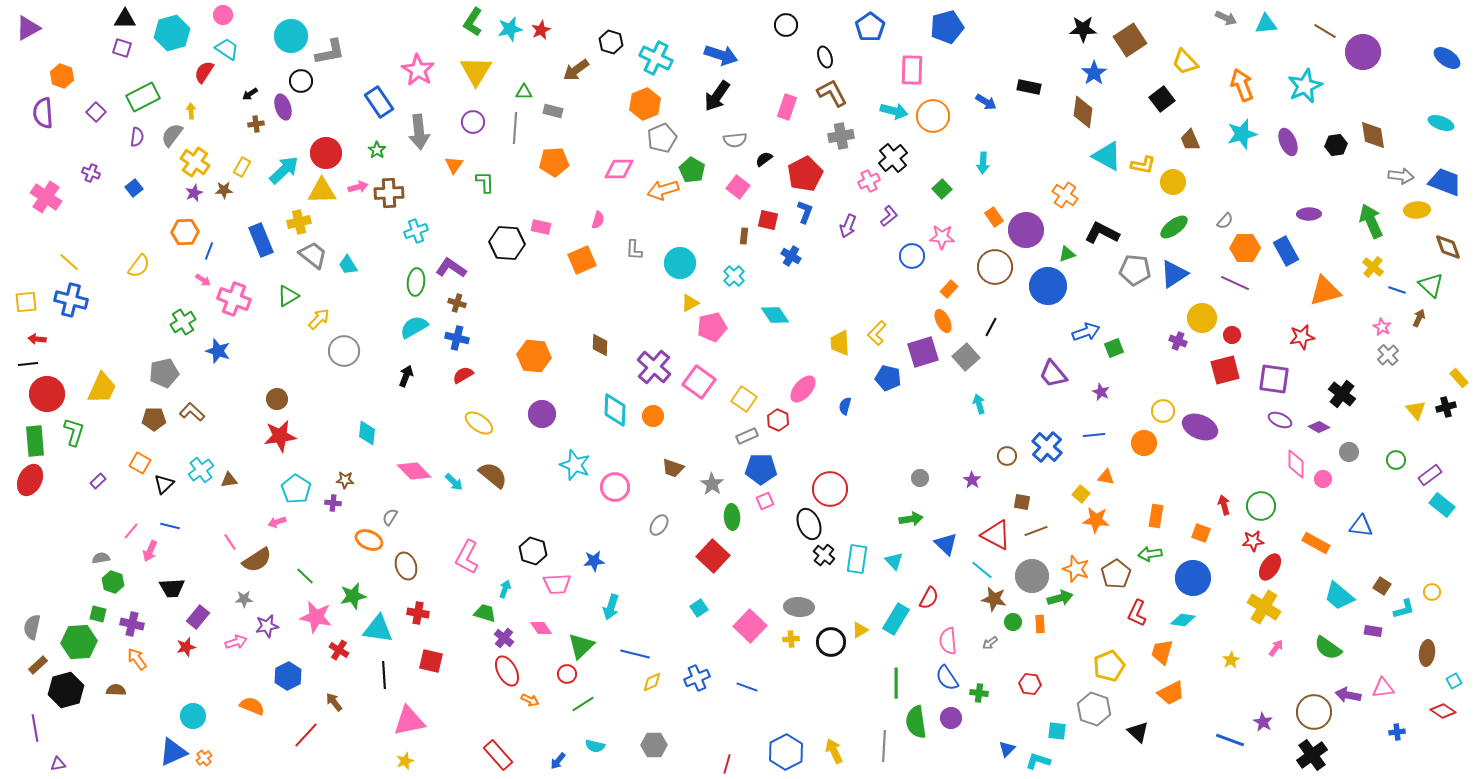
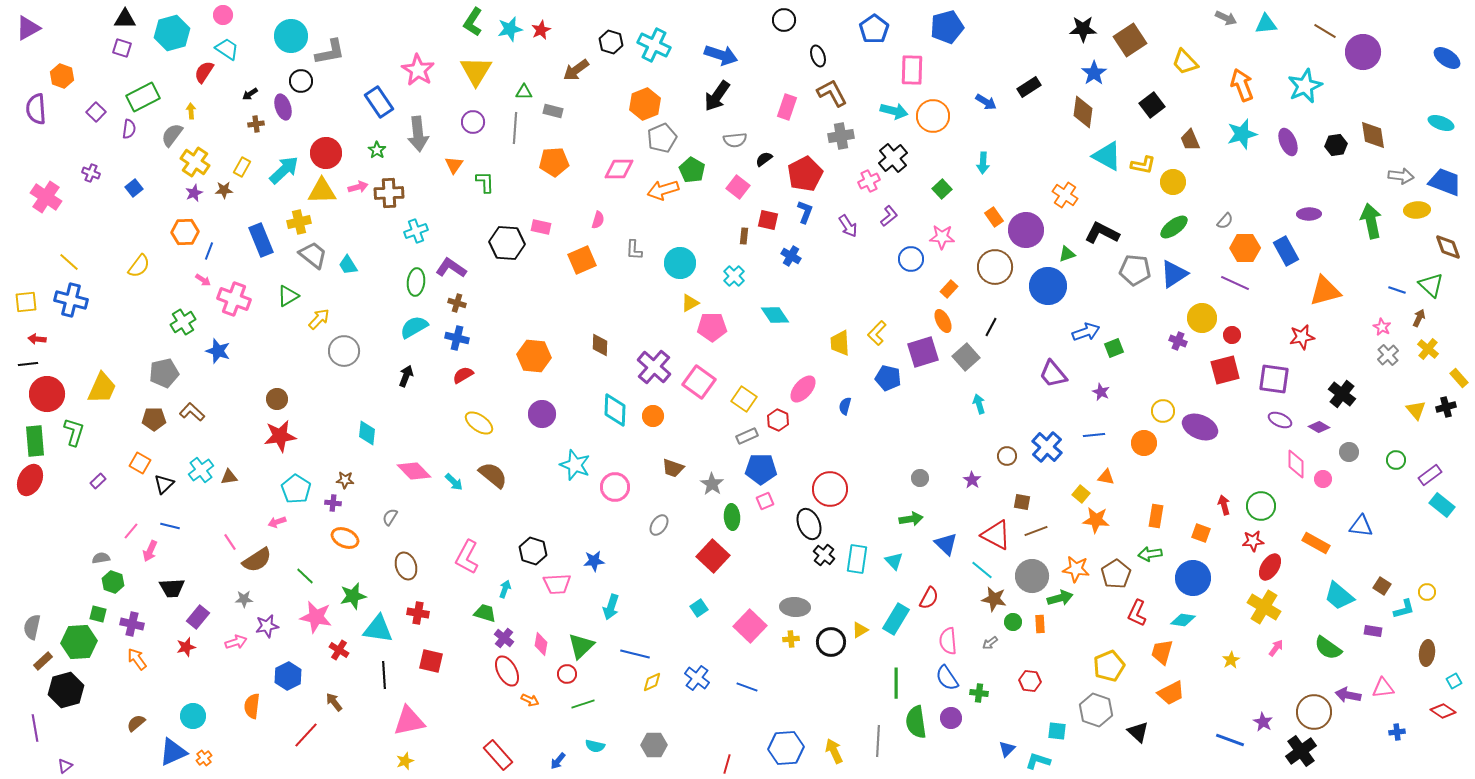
black circle at (786, 25): moved 2 px left, 5 px up
blue pentagon at (870, 27): moved 4 px right, 2 px down
black ellipse at (825, 57): moved 7 px left, 1 px up
cyan cross at (656, 58): moved 2 px left, 13 px up
black rectangle at (1029, 87): rotated 45 degrees counterclockwise
black square at (1162, 99): moved 10 px left, 6 px down
purple semicircle at (43, 113): moved 7 px left, 4 px up
gray arrow at (419, 132): moved 1 px left, 2 px down
purple semicircle at (137, 137): moved 8 px left, 8 px up
green arrow at (1371, 221): rotated 12 degrees clockwise
purple arrow at (848, 226): rotated 55 degrees counterclockwise
blue circle at (912, 256): moved 1 px left, 3 px down
yellow cross at (1373, 267): moved 55 px right, 82 px down
pink pentagon at (712, 327): rotated 12 degrees clockwise
brown triangle at (229, 480): moved 3 px up
orange ellipse at (369, 540): moved 24 px left, 2 px up
orange star at (1076, 569): rotated 12 degrees counterclockwise
yellow circle at (1432, 592): moved 5 px left
gray ellipse at (799, 607): moved 4 px left
pink diamond at (541, 628): moved 16 px down; rotated 45 degrees clockwise
brown rectangle at (38, 665): moved 5 px right, 4 px up
blue cross at (697, 678): rotated 30 degrees counterclockwise
red hexagon at (1030, 684): moved 3 px up
brown semicircle at (116, 690): moved 20 px right, 33 px down; rotated 42 degrees counterclockwise
green line at (583, 704): rotated 15 degrees clockwise
orange semicircle at (252, 706): rotated 105 degrees counterclockwise
gray hexagon at (1094, 709): moved 2 px right, 1 px down
gray line at (884, 746): moved 6 px left, 5 px up
blue hexagon at (786, 752): moved 4 px up; rotated 24 degrees clockwise
black cross at (1312, 755): moved 11 px left, 4 px up
purple triangle at (58, 764): moved 7 px right, 2 px down; rotated 28 degrees counterclockwise
